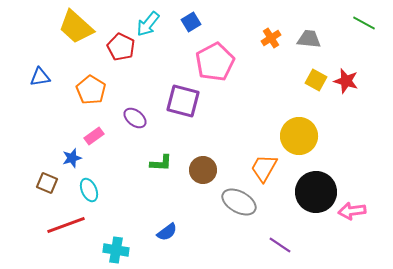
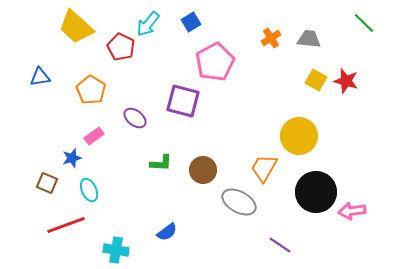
green line: rotated 15 degrees clockwise
